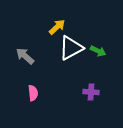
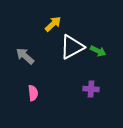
yellow arrow: moved 4 px left, 3 px up
white triangle: moved 1 px right, 1 px up
purple cross: moved 3 px up
